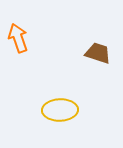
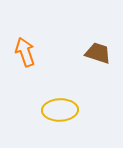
orange arrow: moved 7 px right, 14 px down
